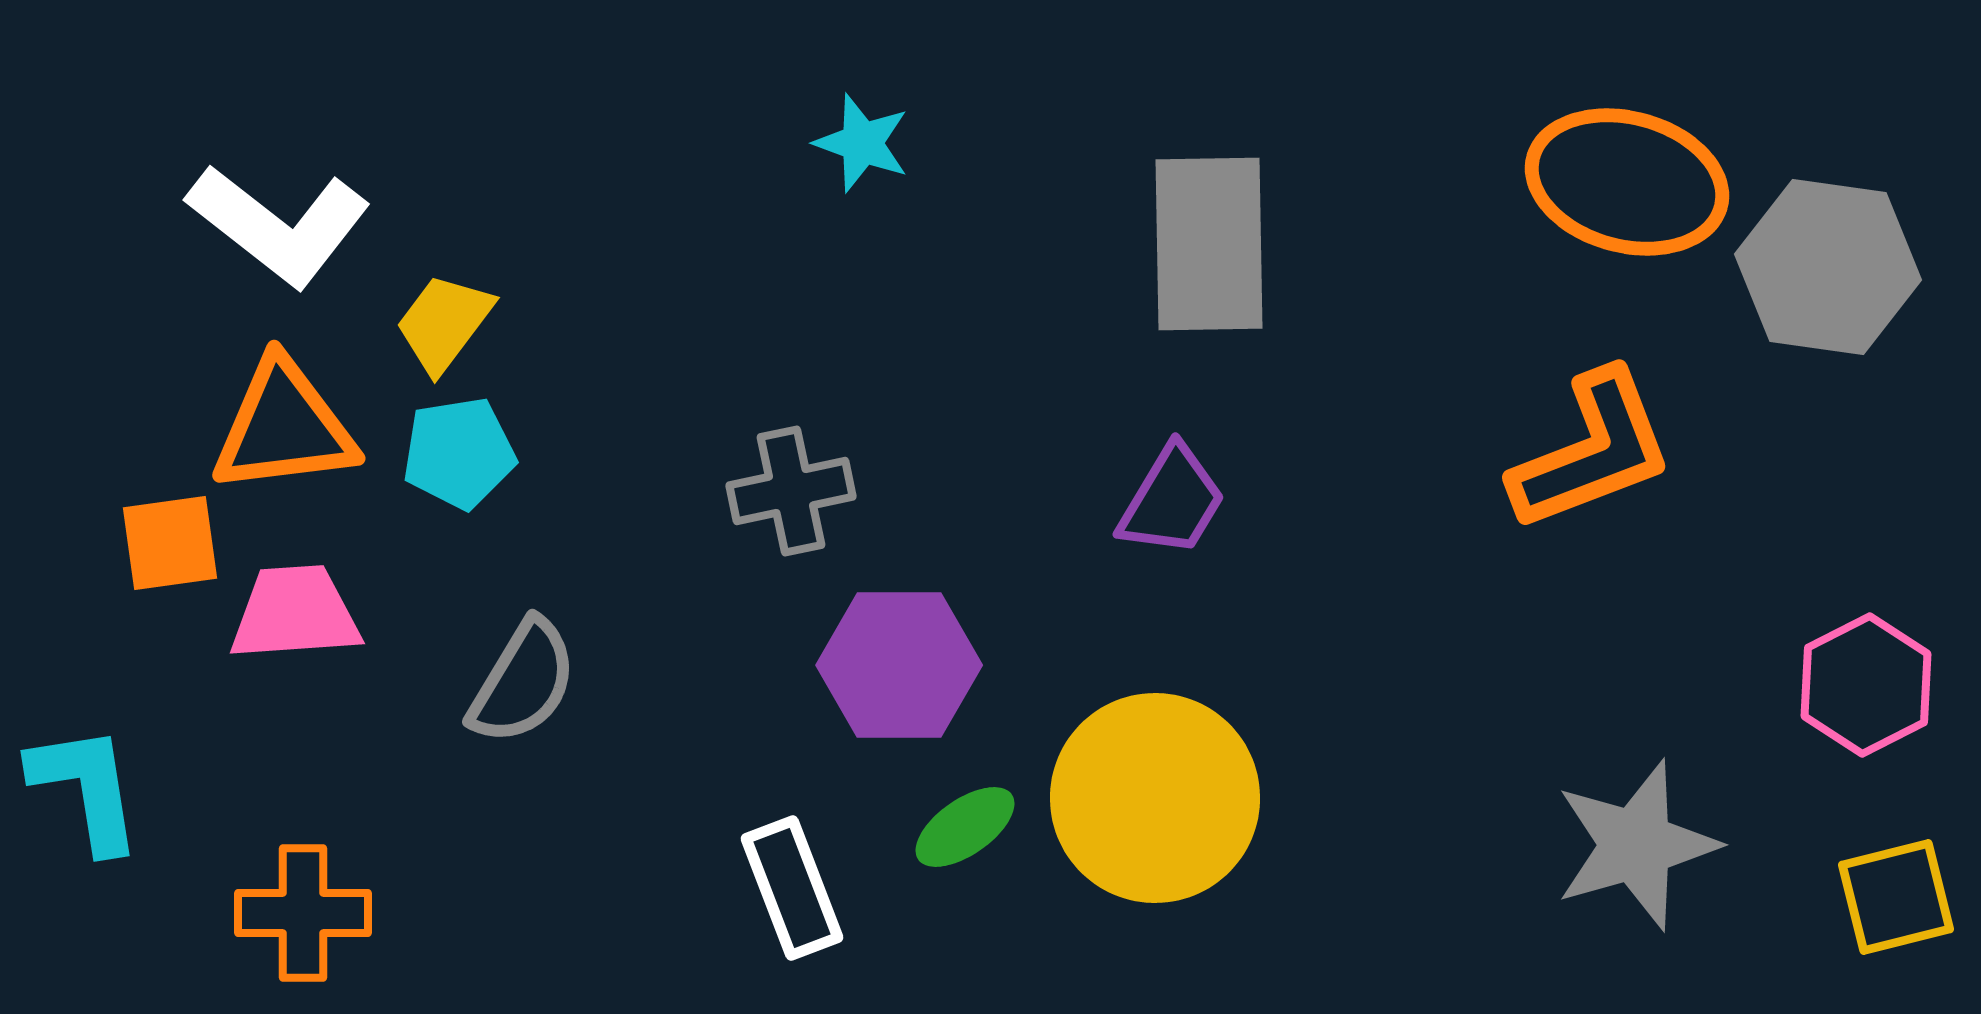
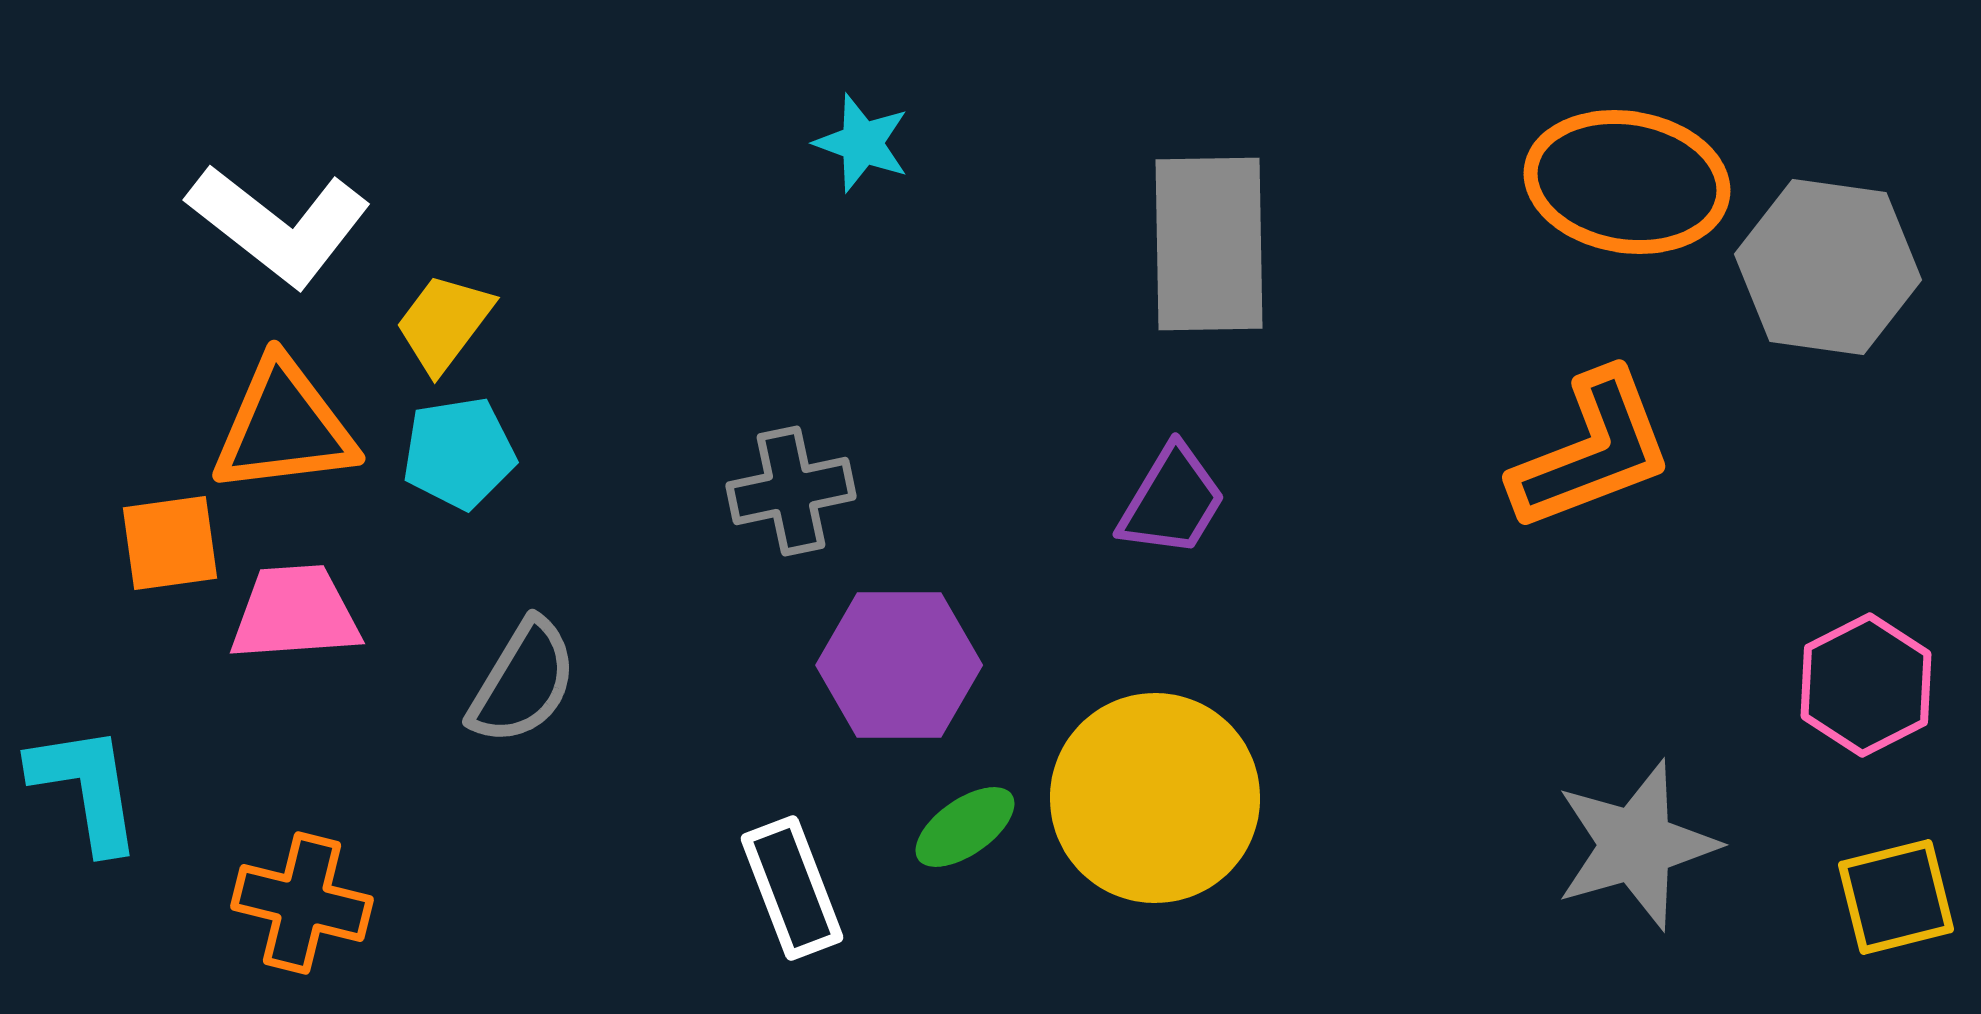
orange ellipse: rotated 6 degrees counterclockwise
orange cross: moved 1 px left, 10 px up; rotated 14 degrees clockwise
